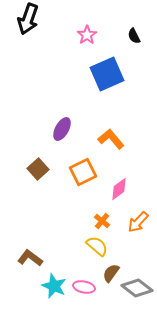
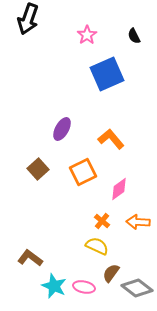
orange arrow: rotated 50 degrees clockwise
yellow semicircle: rotated 15 degrees counterclockwise
